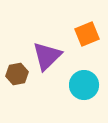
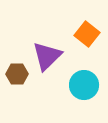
orange square: rotated 30 degrees counterclockwise
brown hexagon: rotated 10 degrees clockwise
